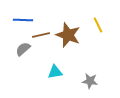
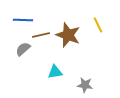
gray star: moved 5 px left, 4 px down
